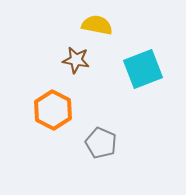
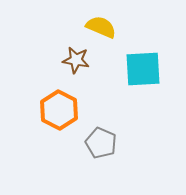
yellow semicircle: moved 4 px right, 2 px down; rotated 12 degrees clockwise
cyan square: rotated 18 degrees clockwise
orange hexagon: moved 6 px right
